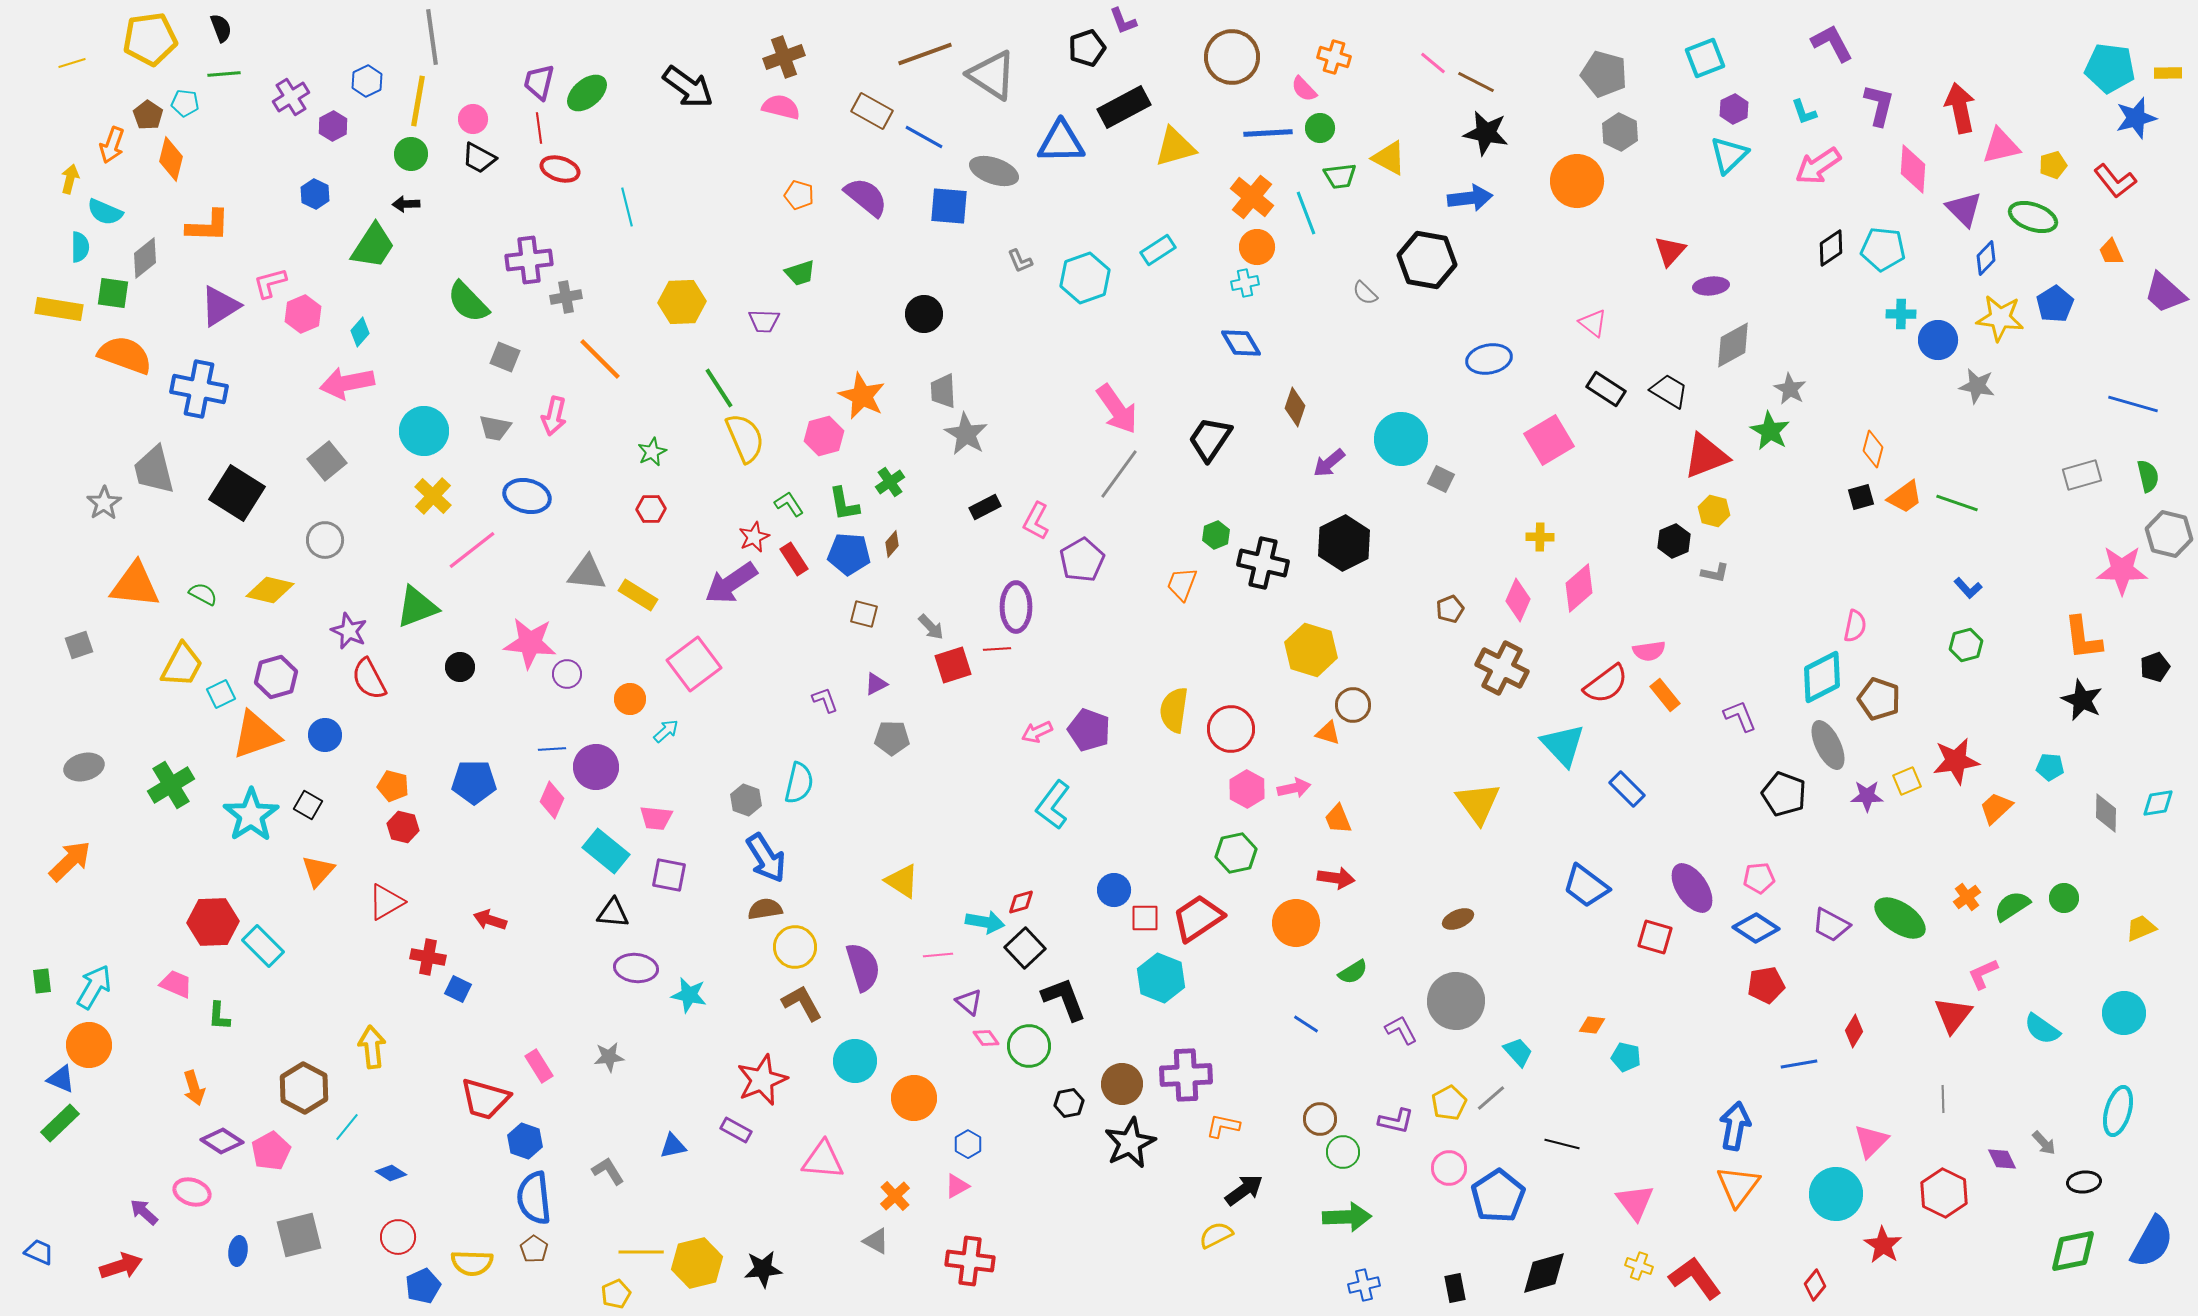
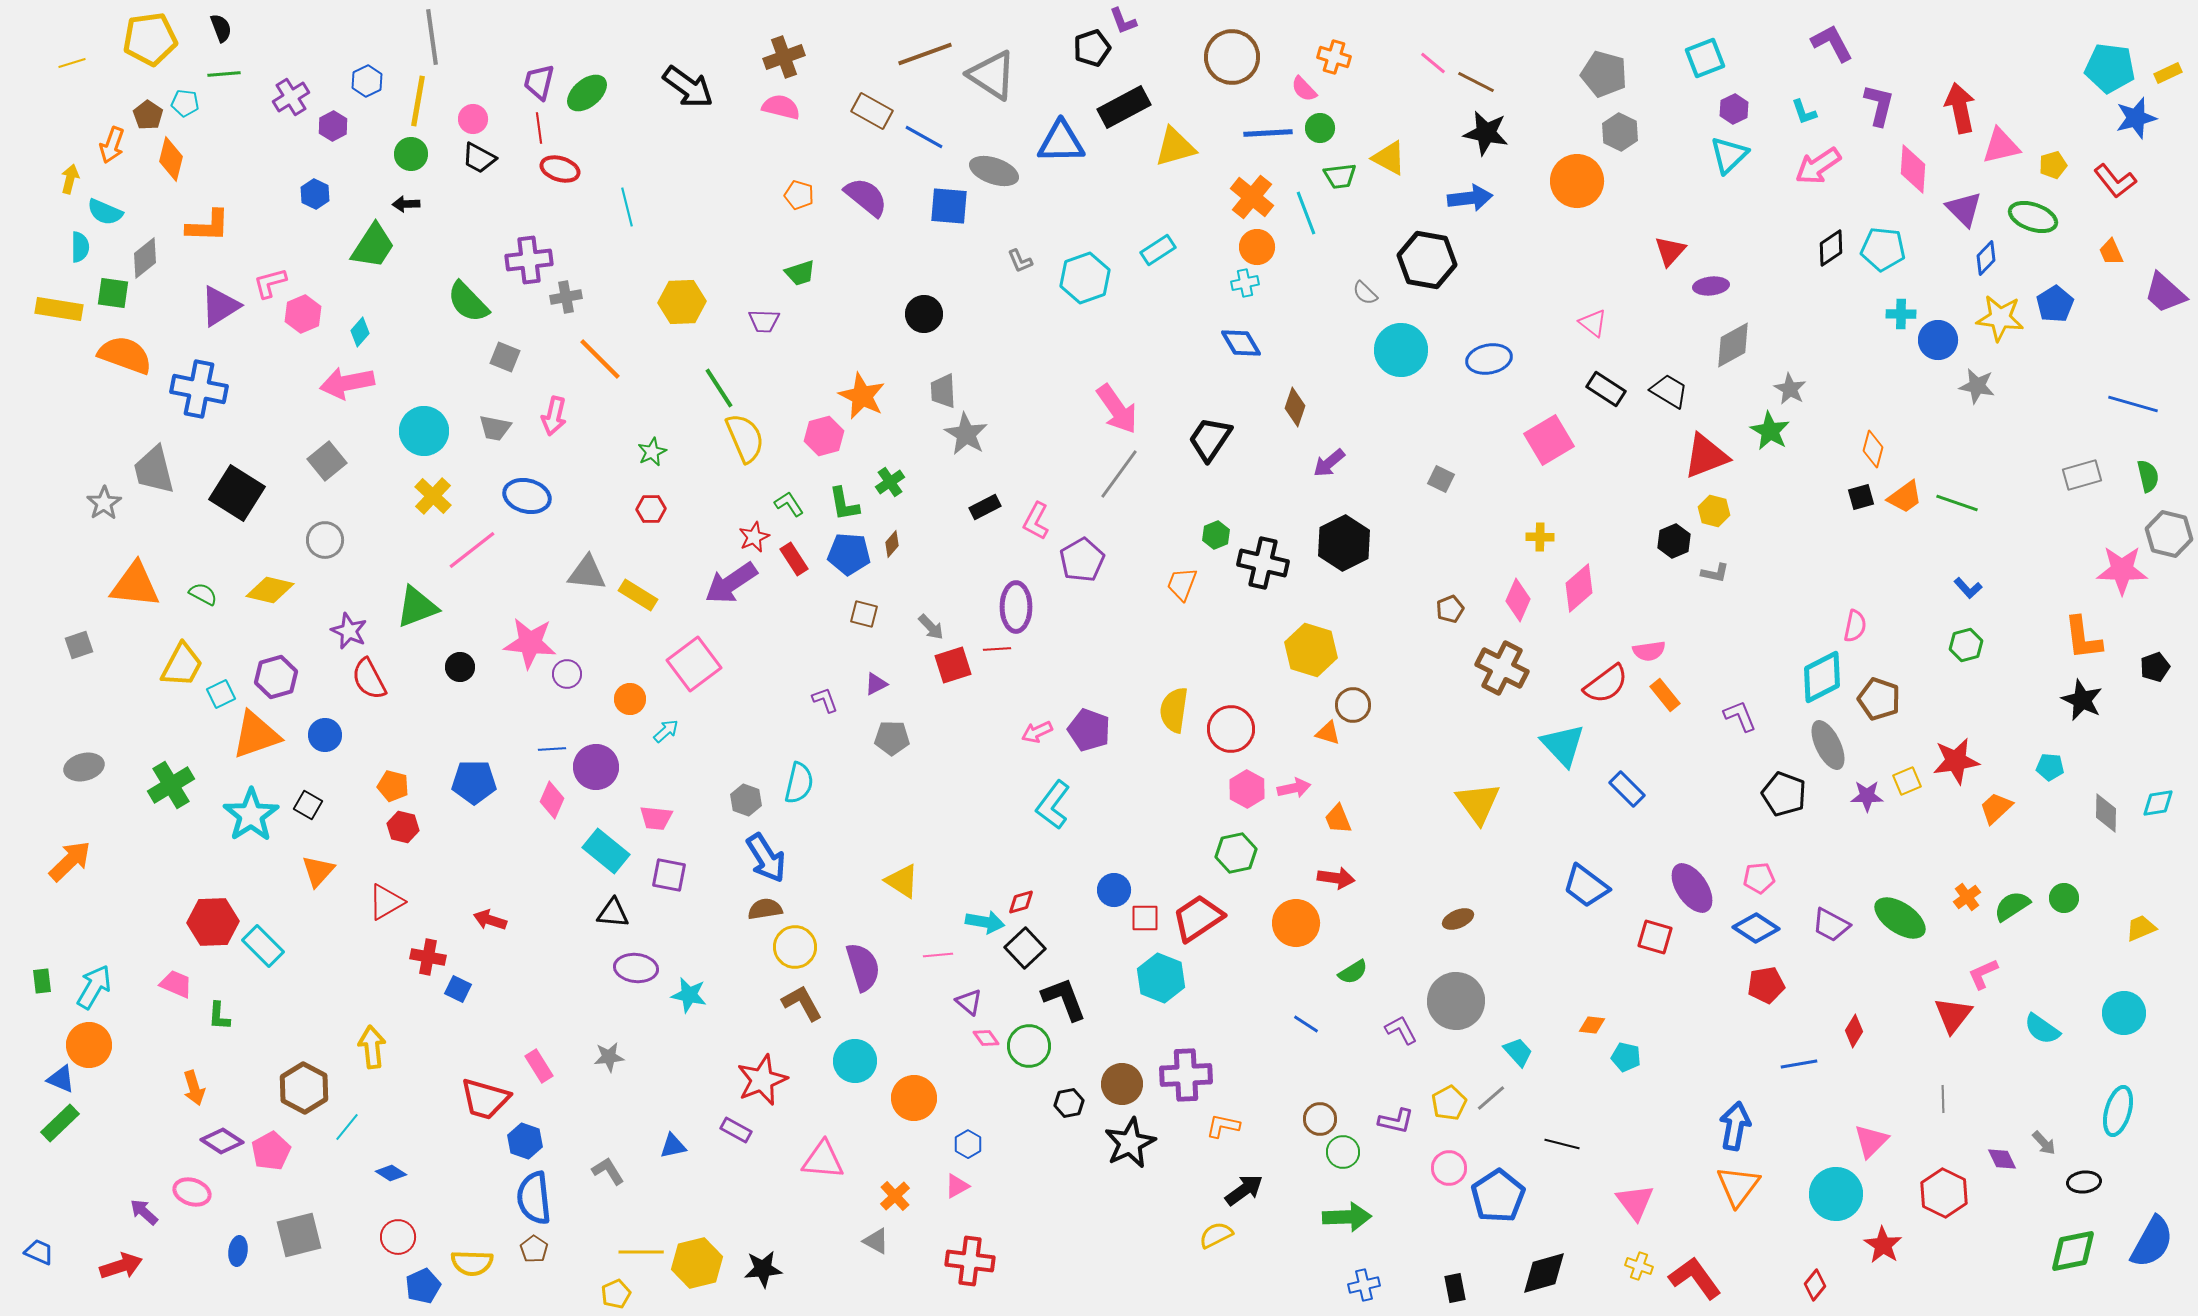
black pentagon at (1087, 48): moved 5 px right
yellow rectangle at (2168, 73): rotated 24 degrees counterclockwise
cyan circle at (1401, 439): moved 89 px up
